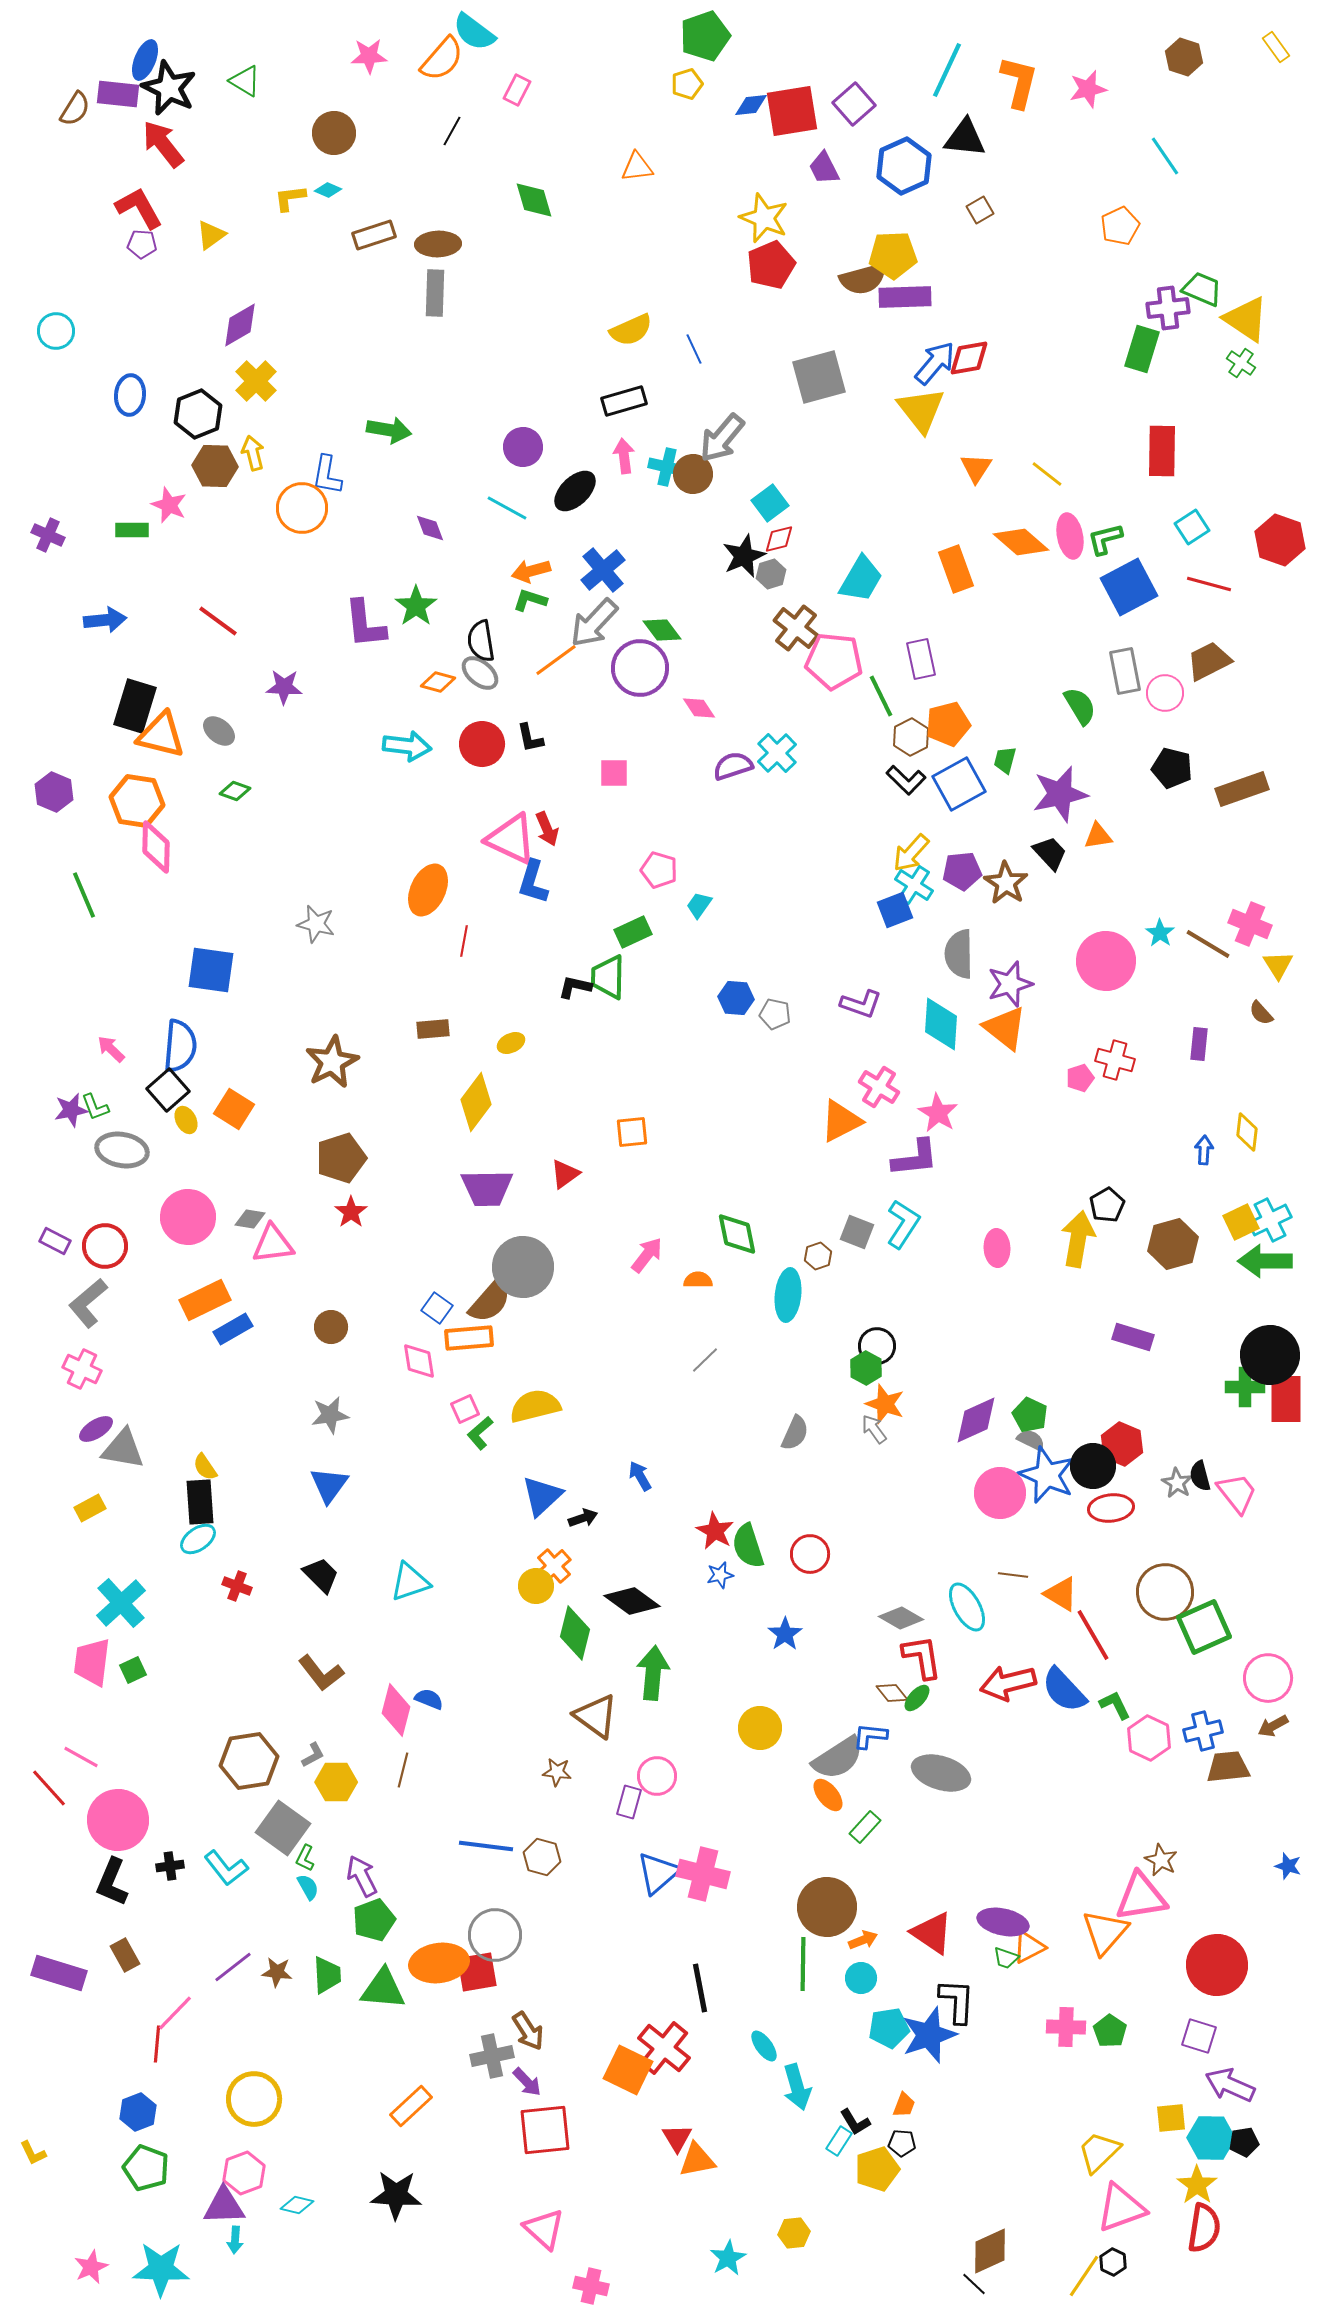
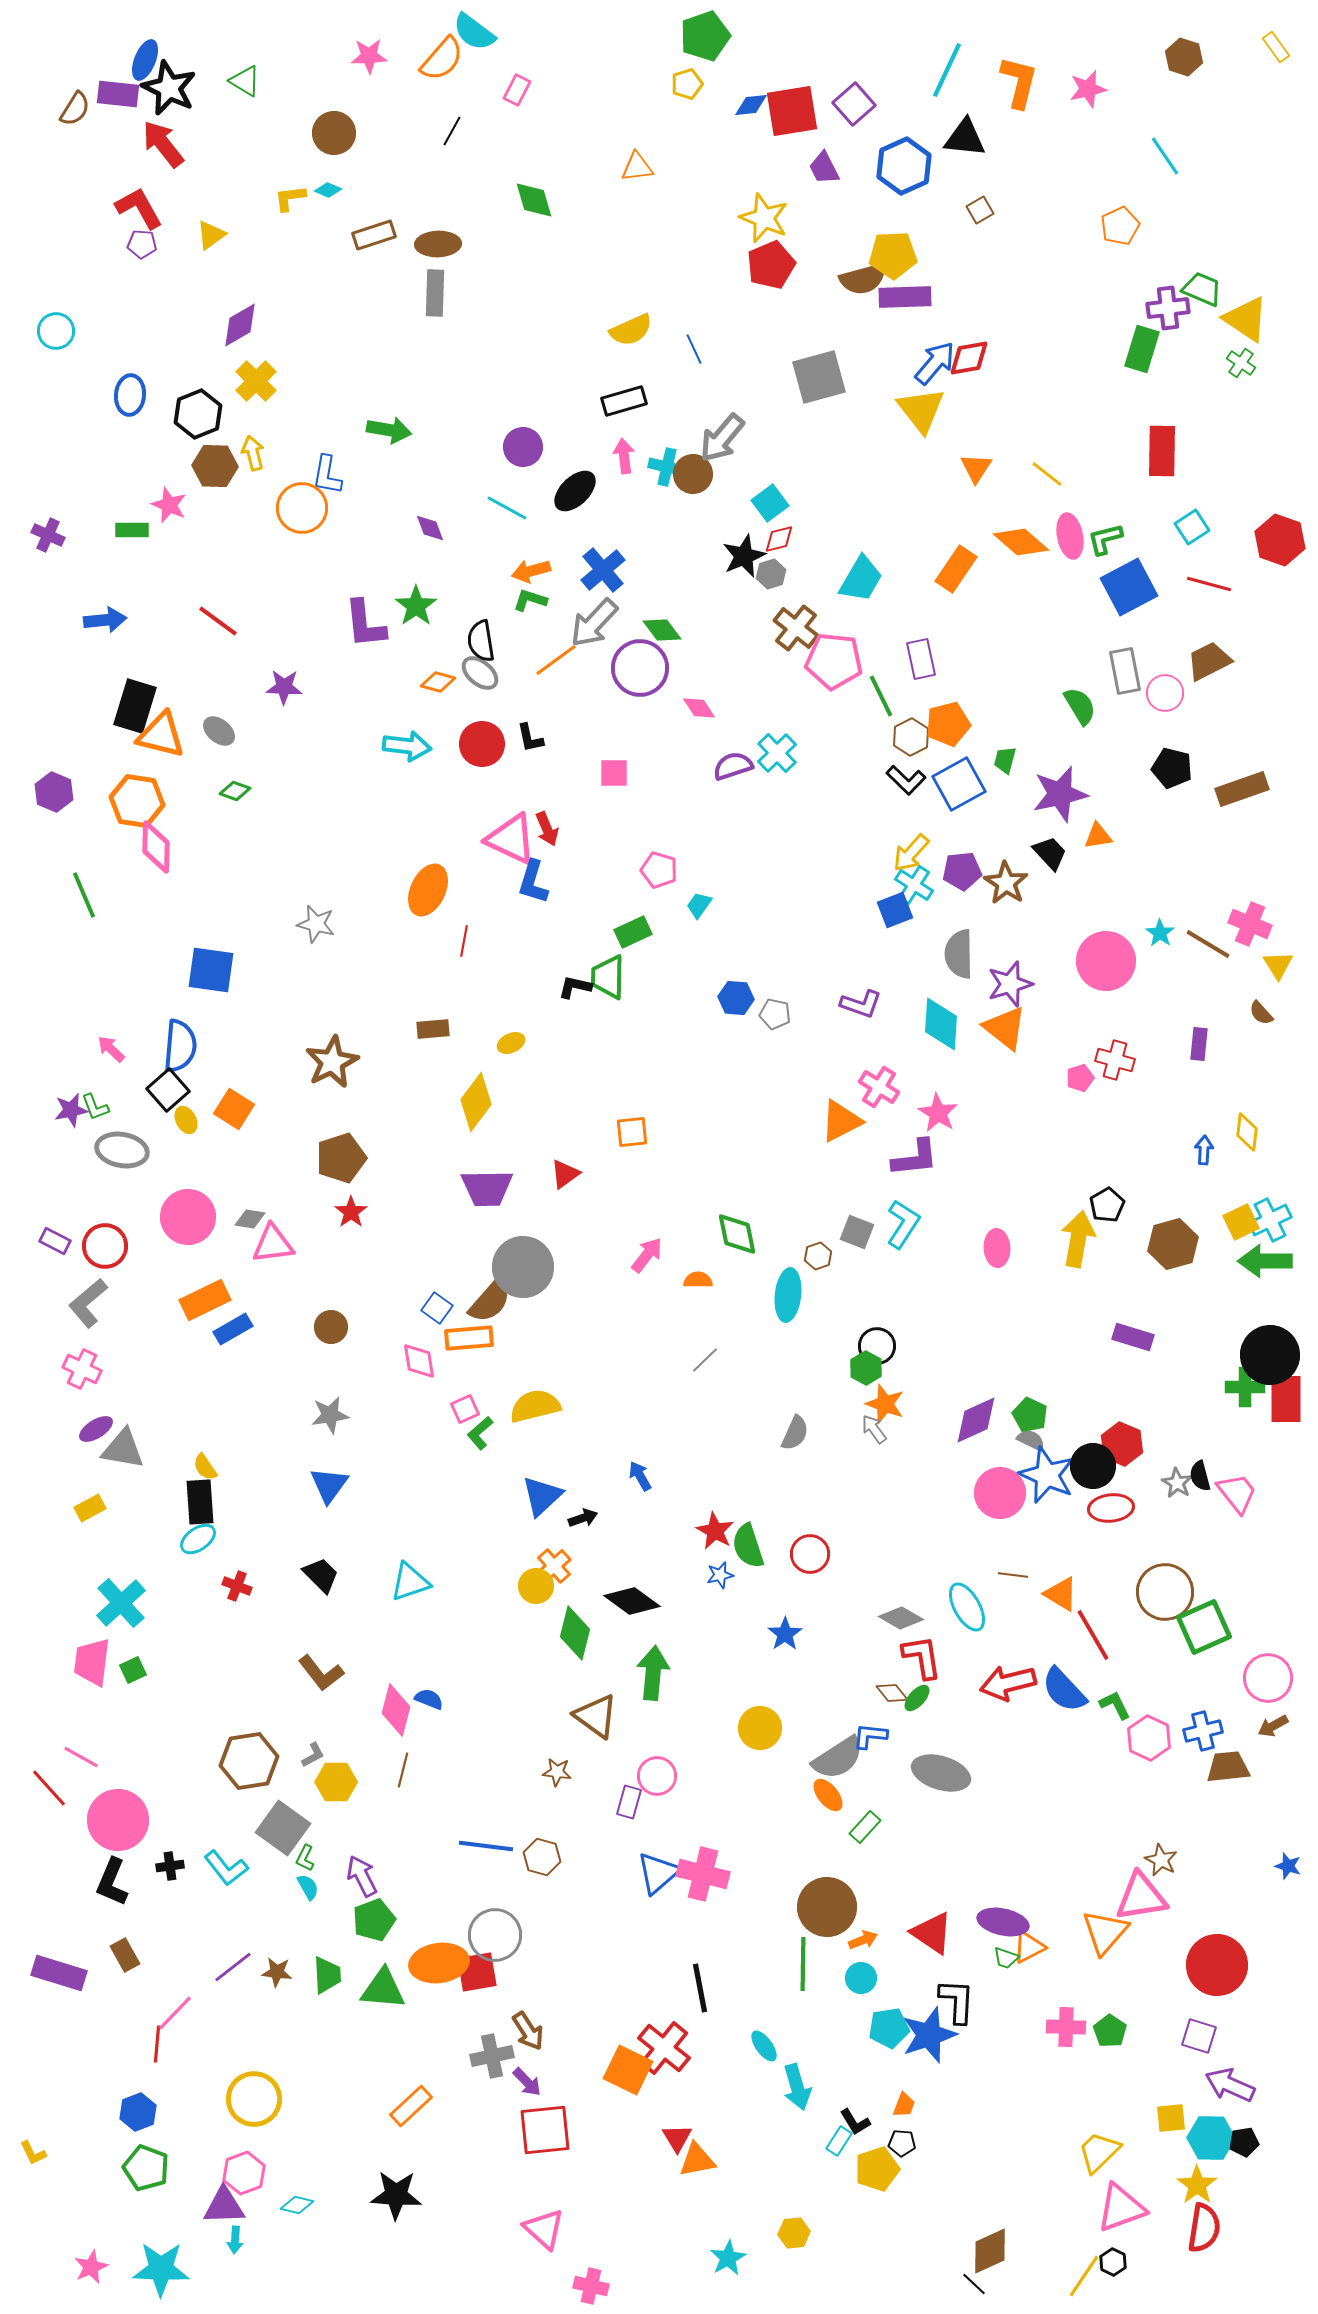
orange rectangle at (956, 569): rotated 54 degrees clockwise
